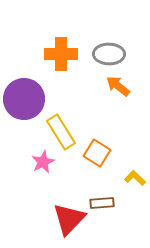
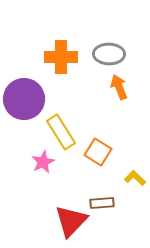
orange cross: moved 3 px down
orange arrow: moved 1 px right, 1 px down; rotated 30 degrees clockwise
orange square: moved 1 px right, 1 px up
red triangle: moved 2 px right, 2 px down
